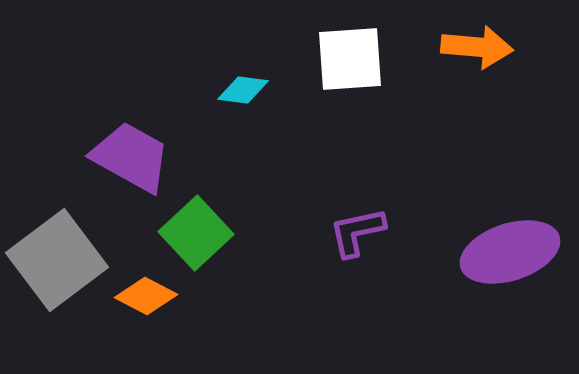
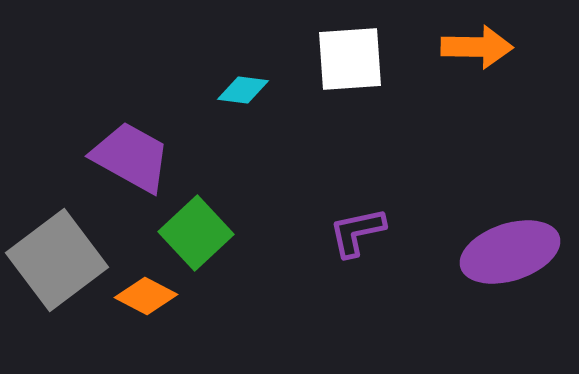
orange arrow: rotated 4 degrees counterclockwise
